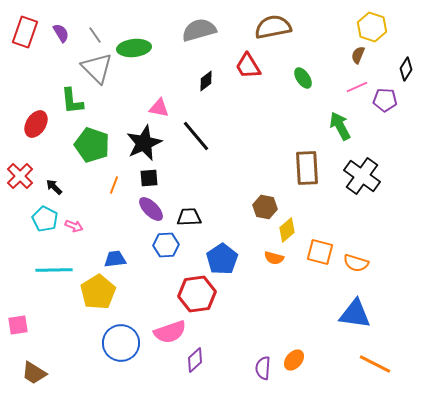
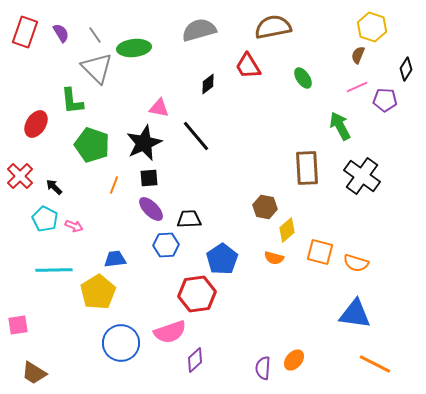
black diamond at (206, 81): moved 2 px right, 3 px down
black trapezoid at (189, 217): moved 2 px down
